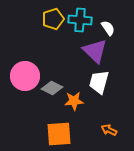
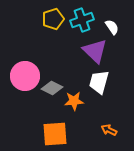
cyan cross: moved 2 px right; rotated 25 degrees counterclockwise
white semicircle: moved 4 px right, 1 px up
orange square: moved 4 px left
